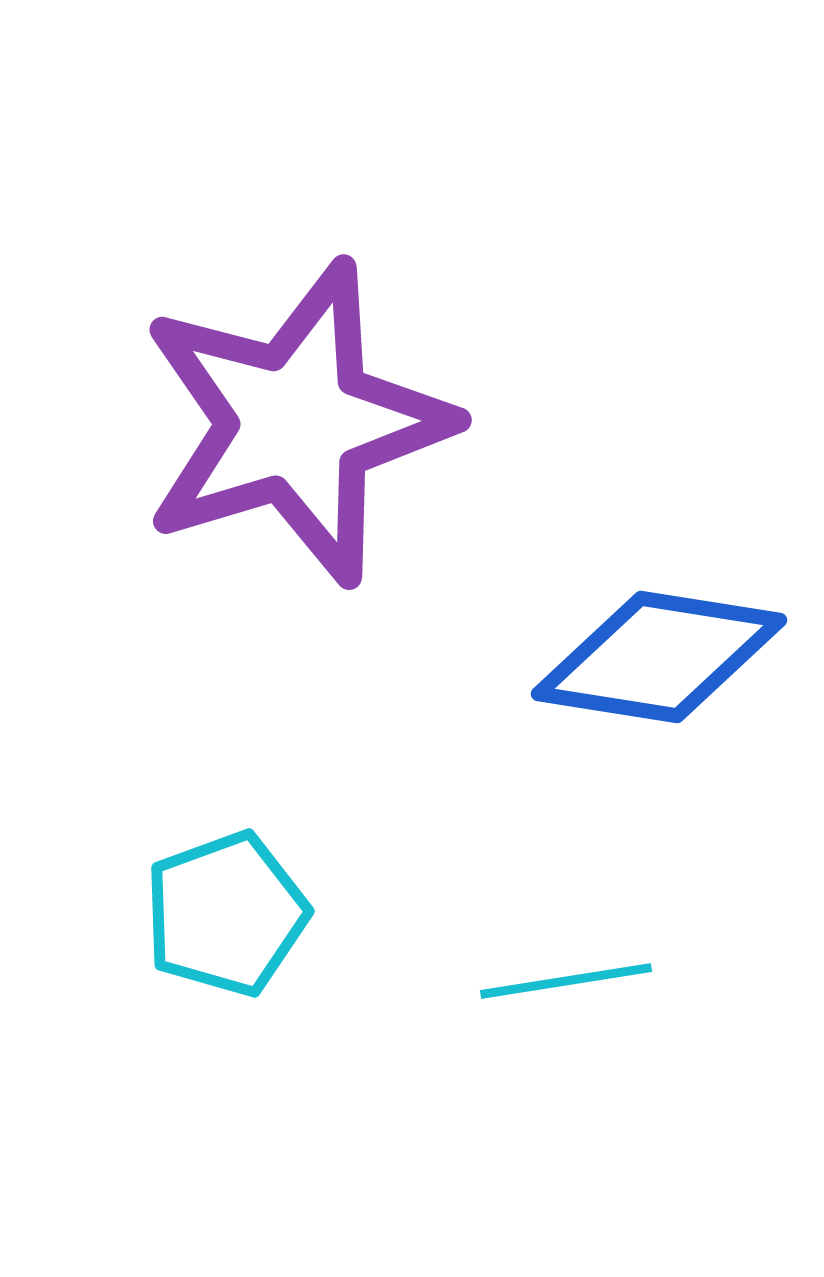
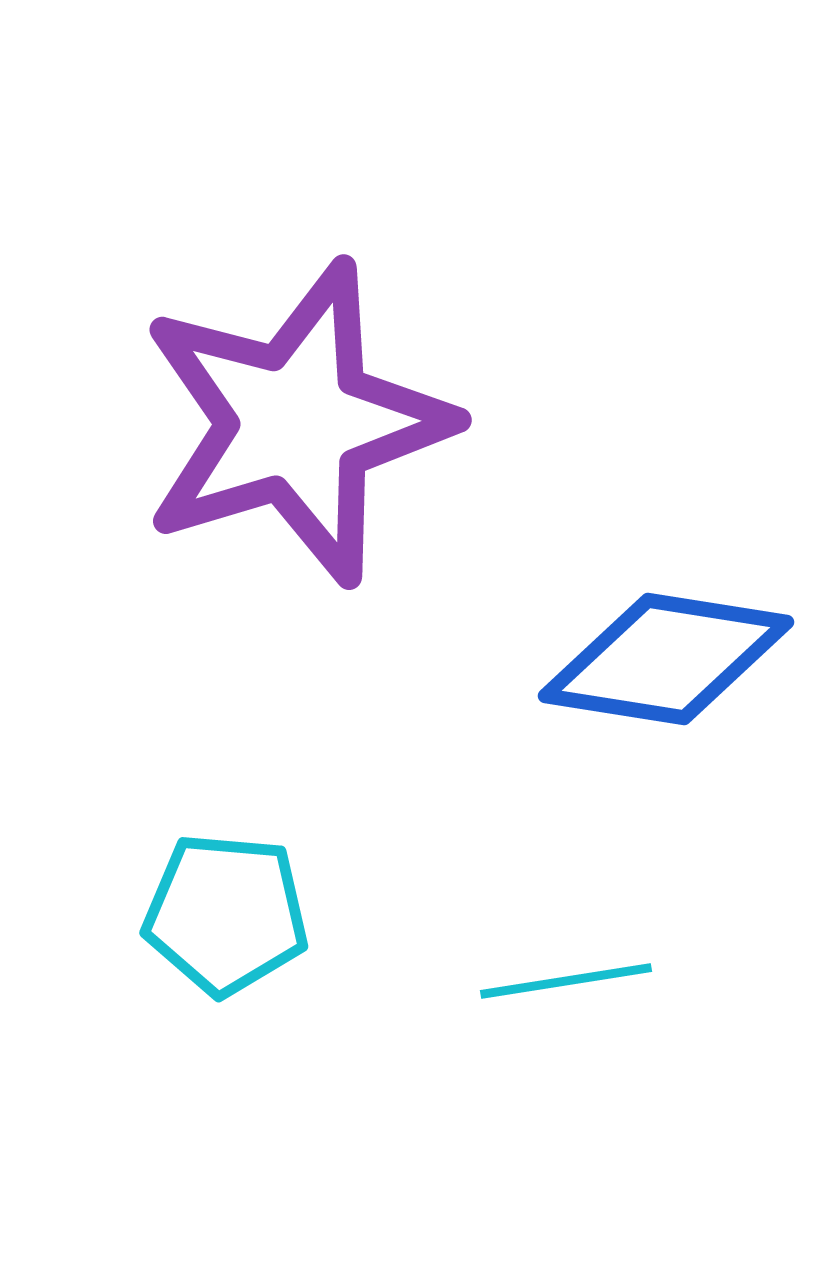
blue diamond: moved 7 px right, 2 px down
cyan pentagon: rotated 25 degrees clockwise
